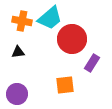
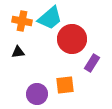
purple circle: moved 20 px right
